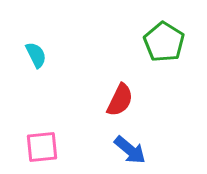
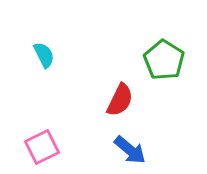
green pentagon: moved 18 px down
cyan semicircle: moved 8 px right
pink square: rotated 20 degrees counterclockwise
